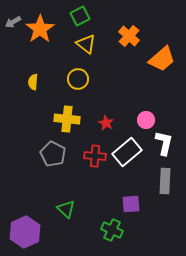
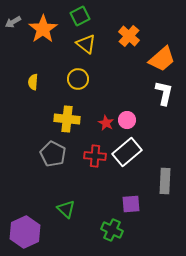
orange star: moved 3 px right
pink circle: moved 19 px left
white L-shape: moved 50 px up
